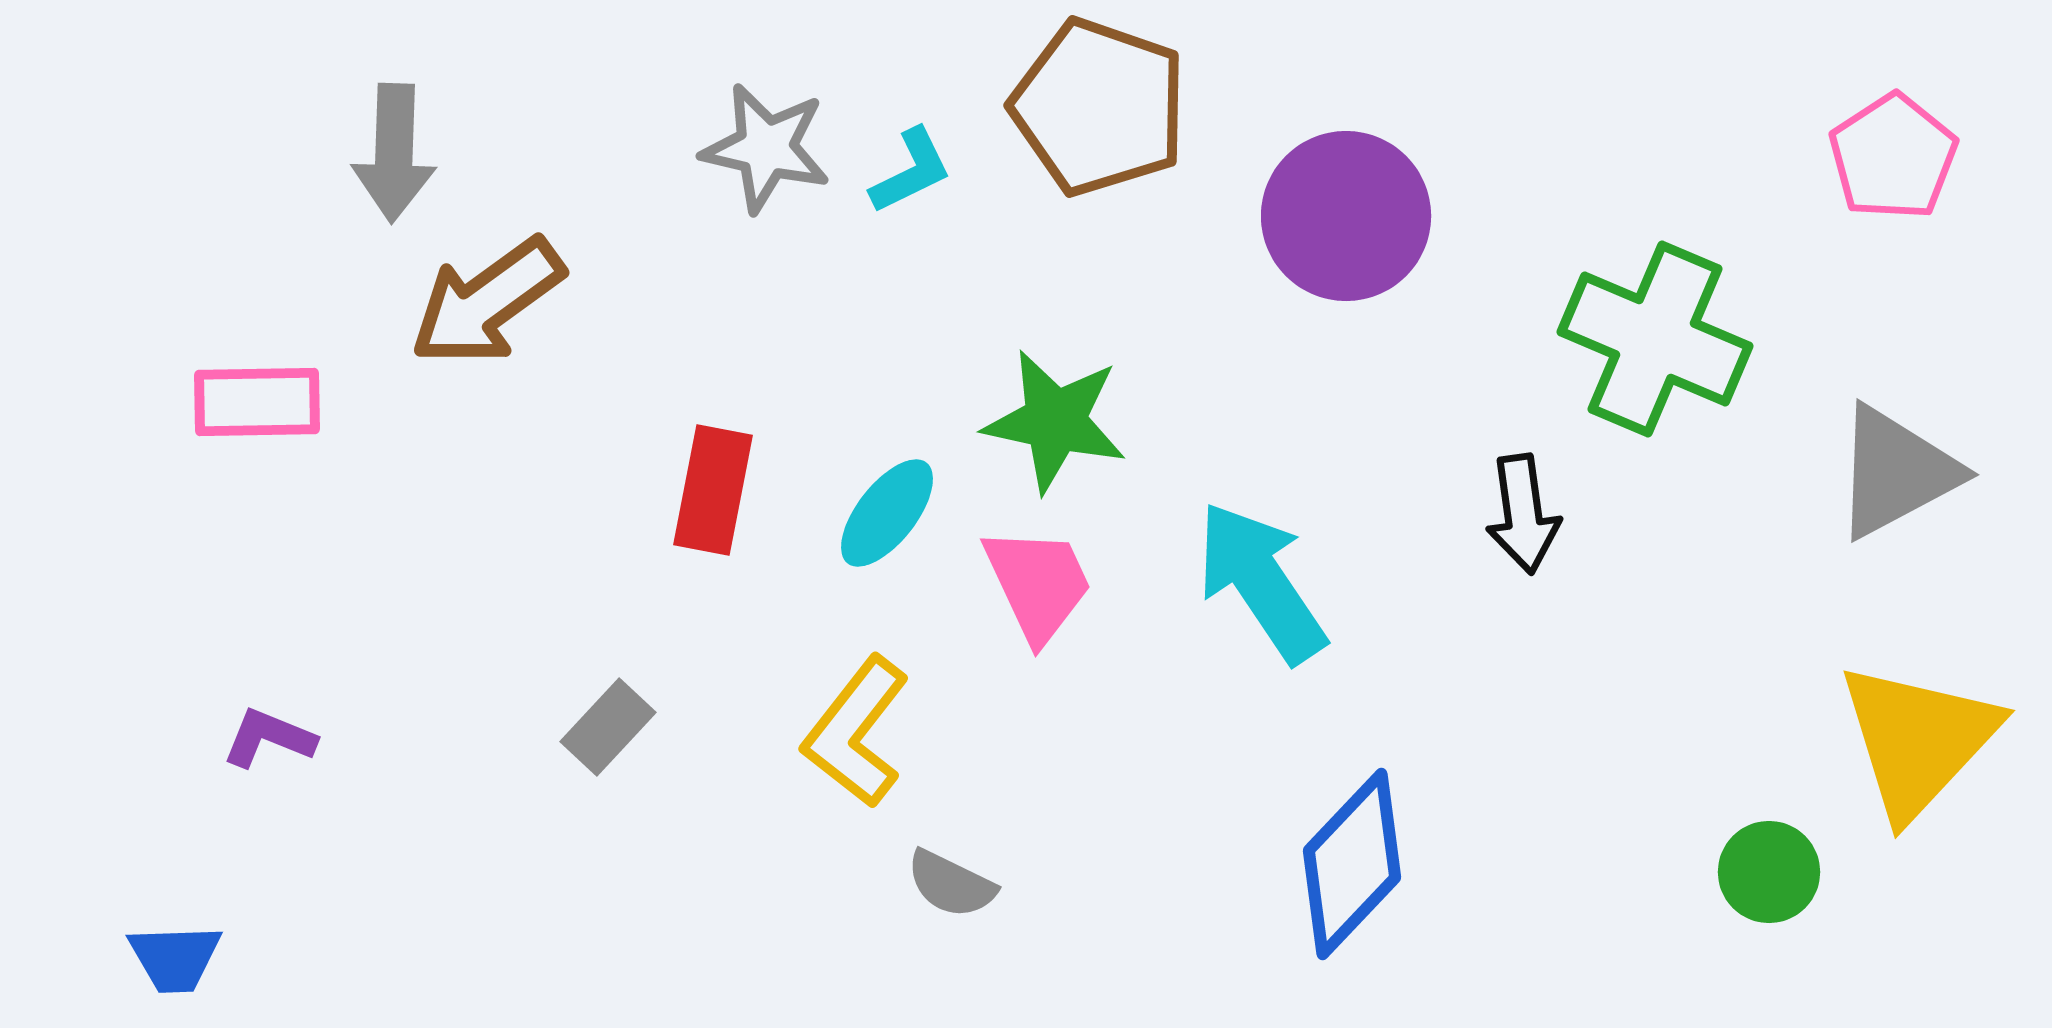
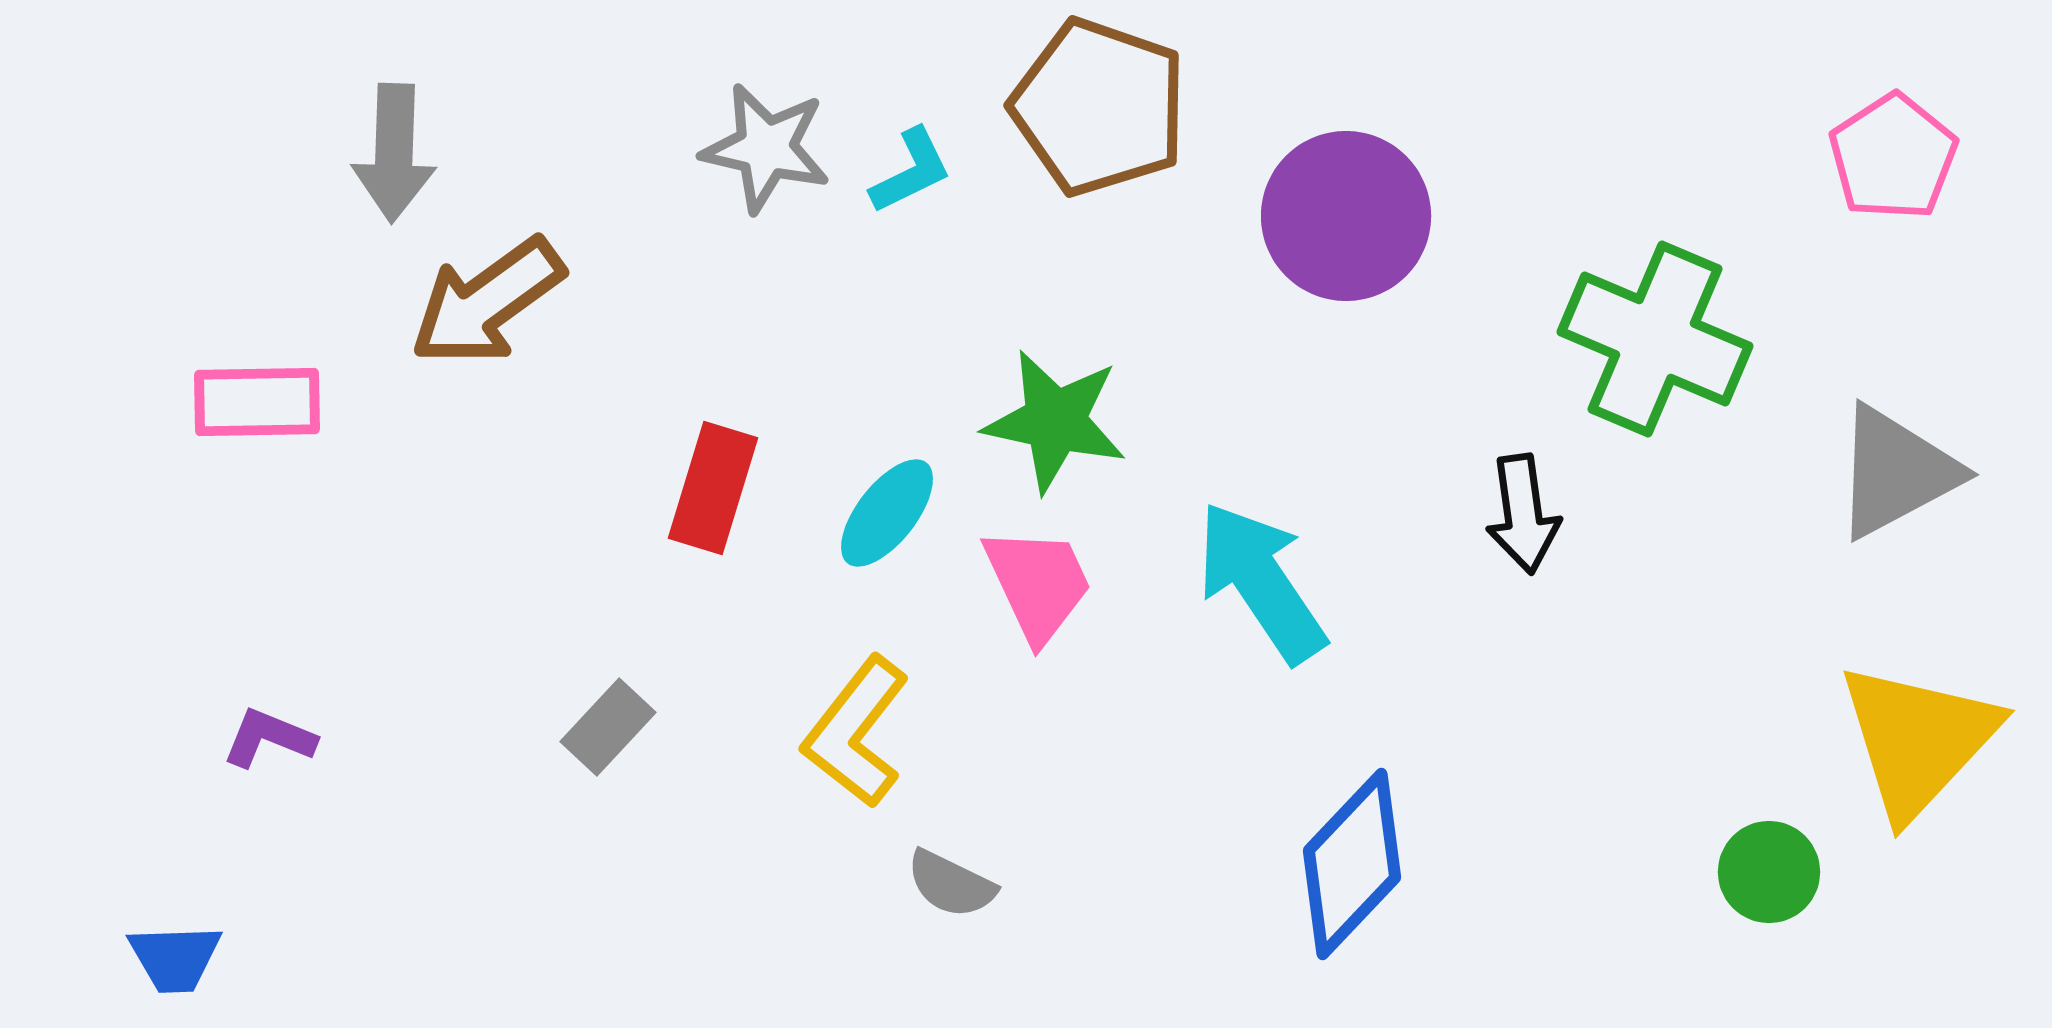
red rectangle: moved 2 px up; rotated 6 degrees clockwise
